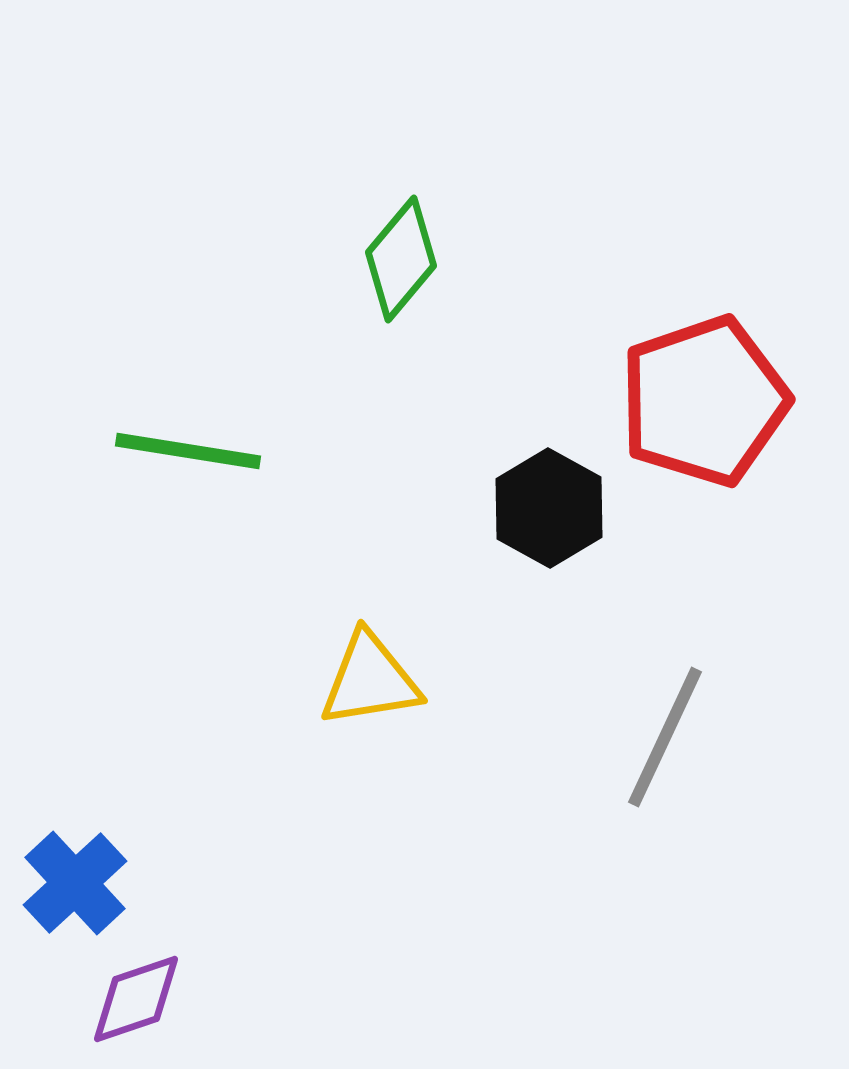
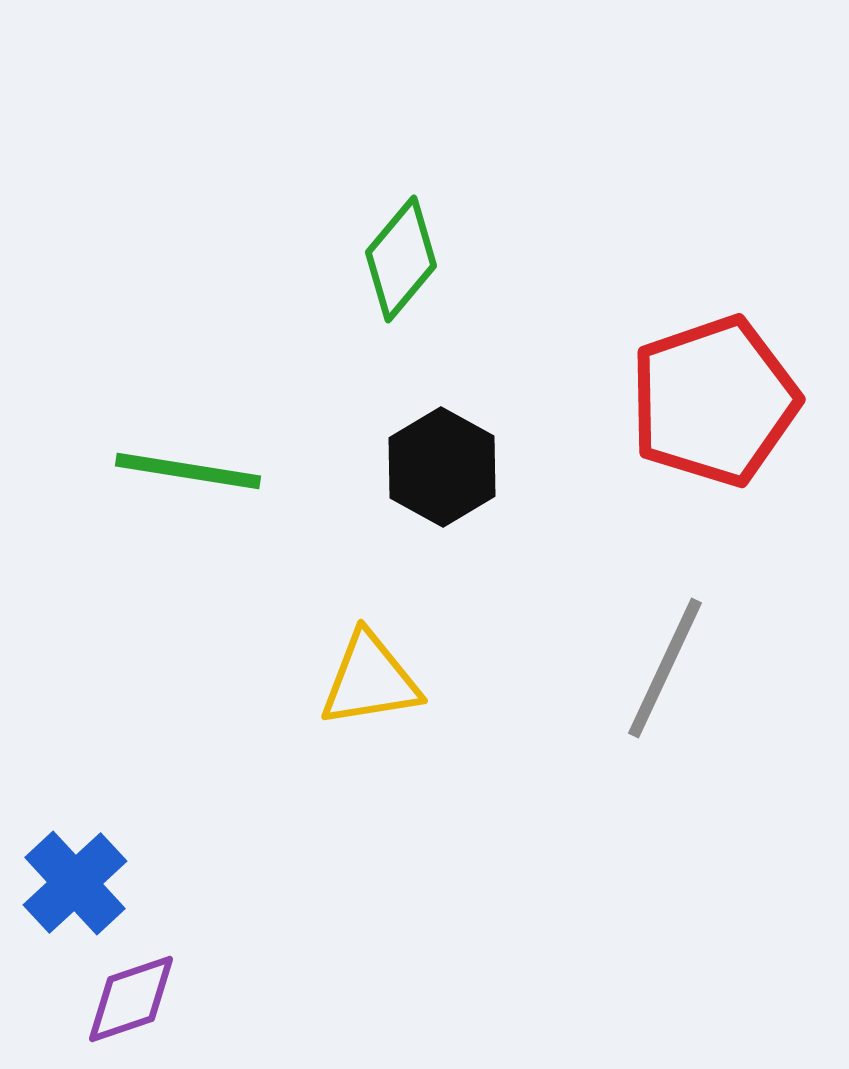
red pentagon: moved 10 px right
green line: moved 20 px down
black hexagon: moved 107 px left, 41 px up
gray line: moved 69 px up
purple diamond: moved 5 px left
